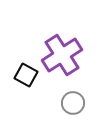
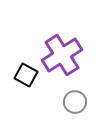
gray circle: moved 2 px right, 1 px up
